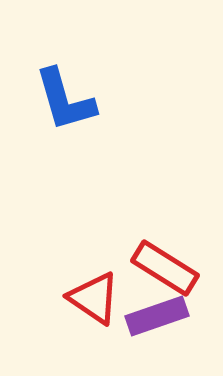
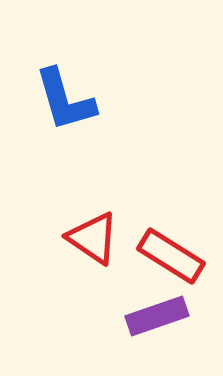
red rectangle: moved 6 px right, 12 px up
red triangle: moved 1 px left, 60 px up
